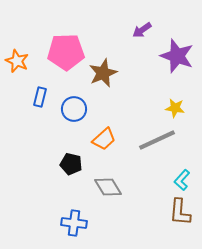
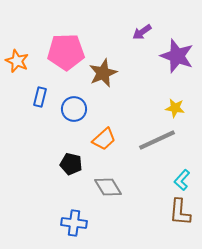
purple arrow: moved 2 px down
